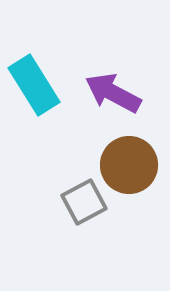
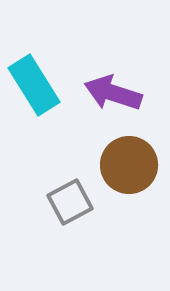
purple arrow: rotated 10 degrees counterclockwise
gray square: moved 14 px left
